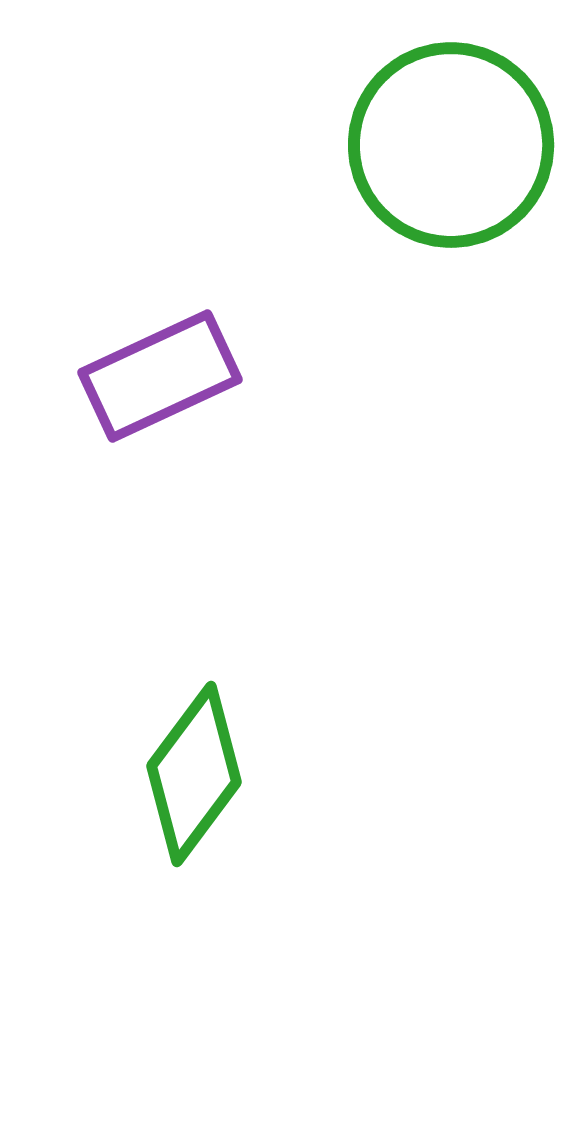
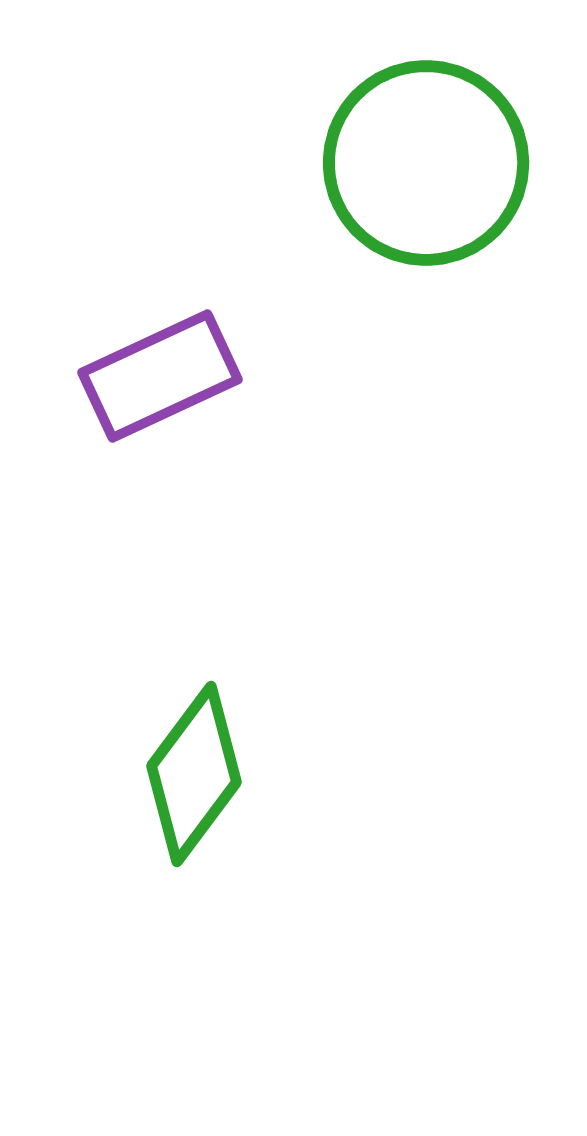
green circle: moved 25 px left, 18 px down
